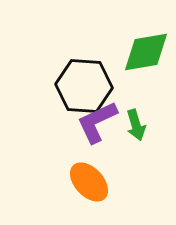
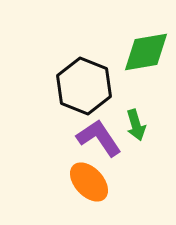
black hexagon: rotated 18 degrees clockwise
purple L-shape: moved 2 px right, 16 px down; rotated 81 degrees clockwise
